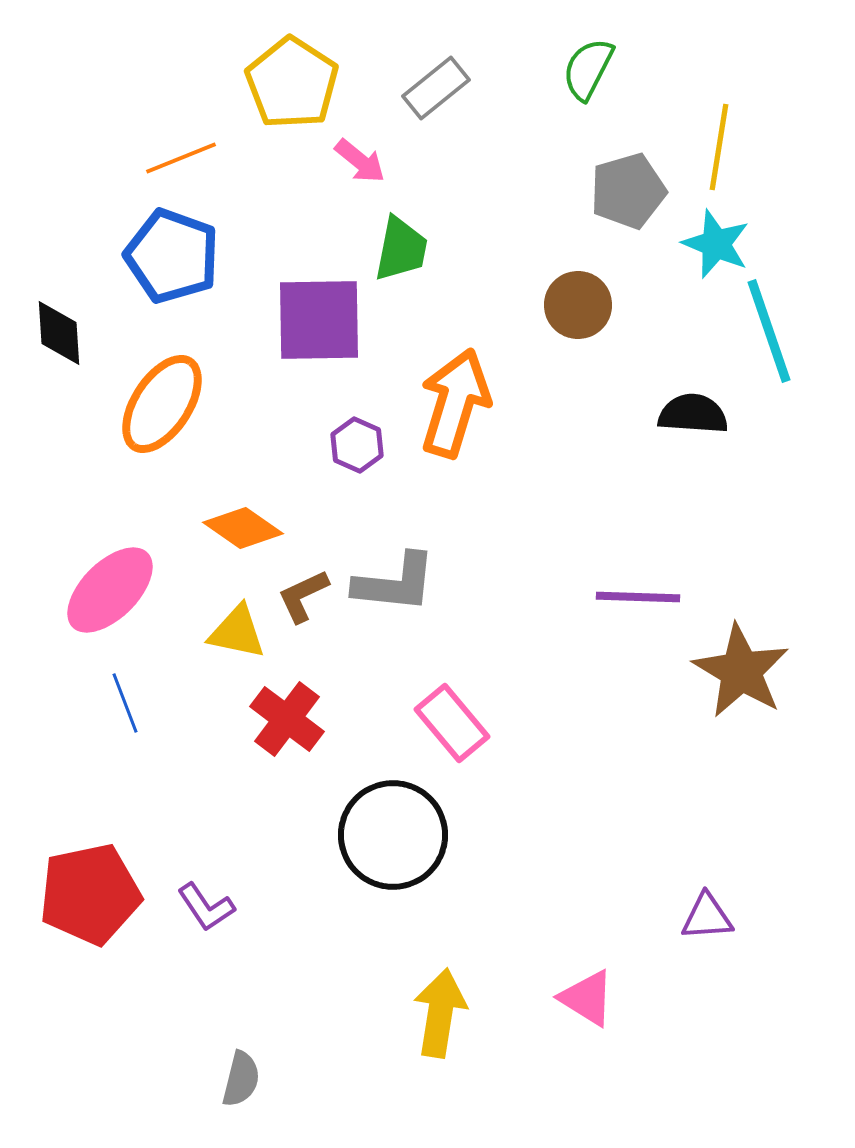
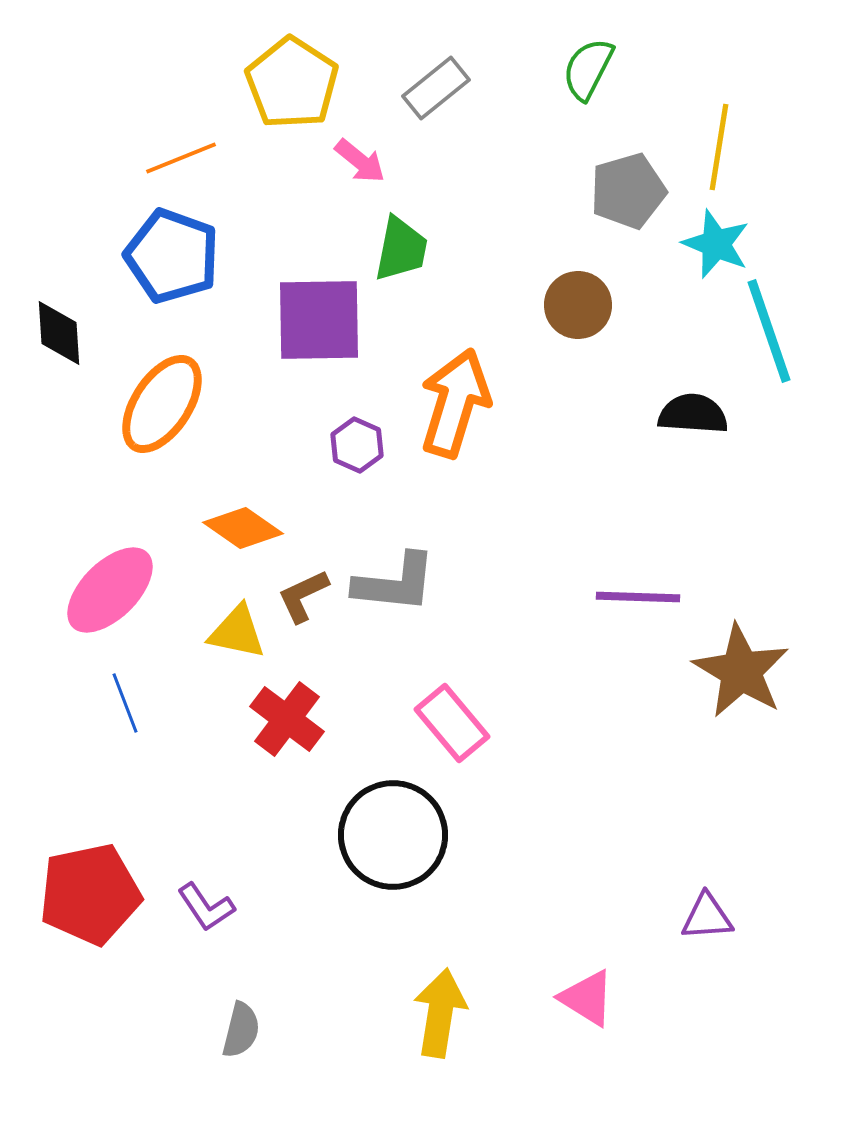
gray semicircle: moved 49 px up
